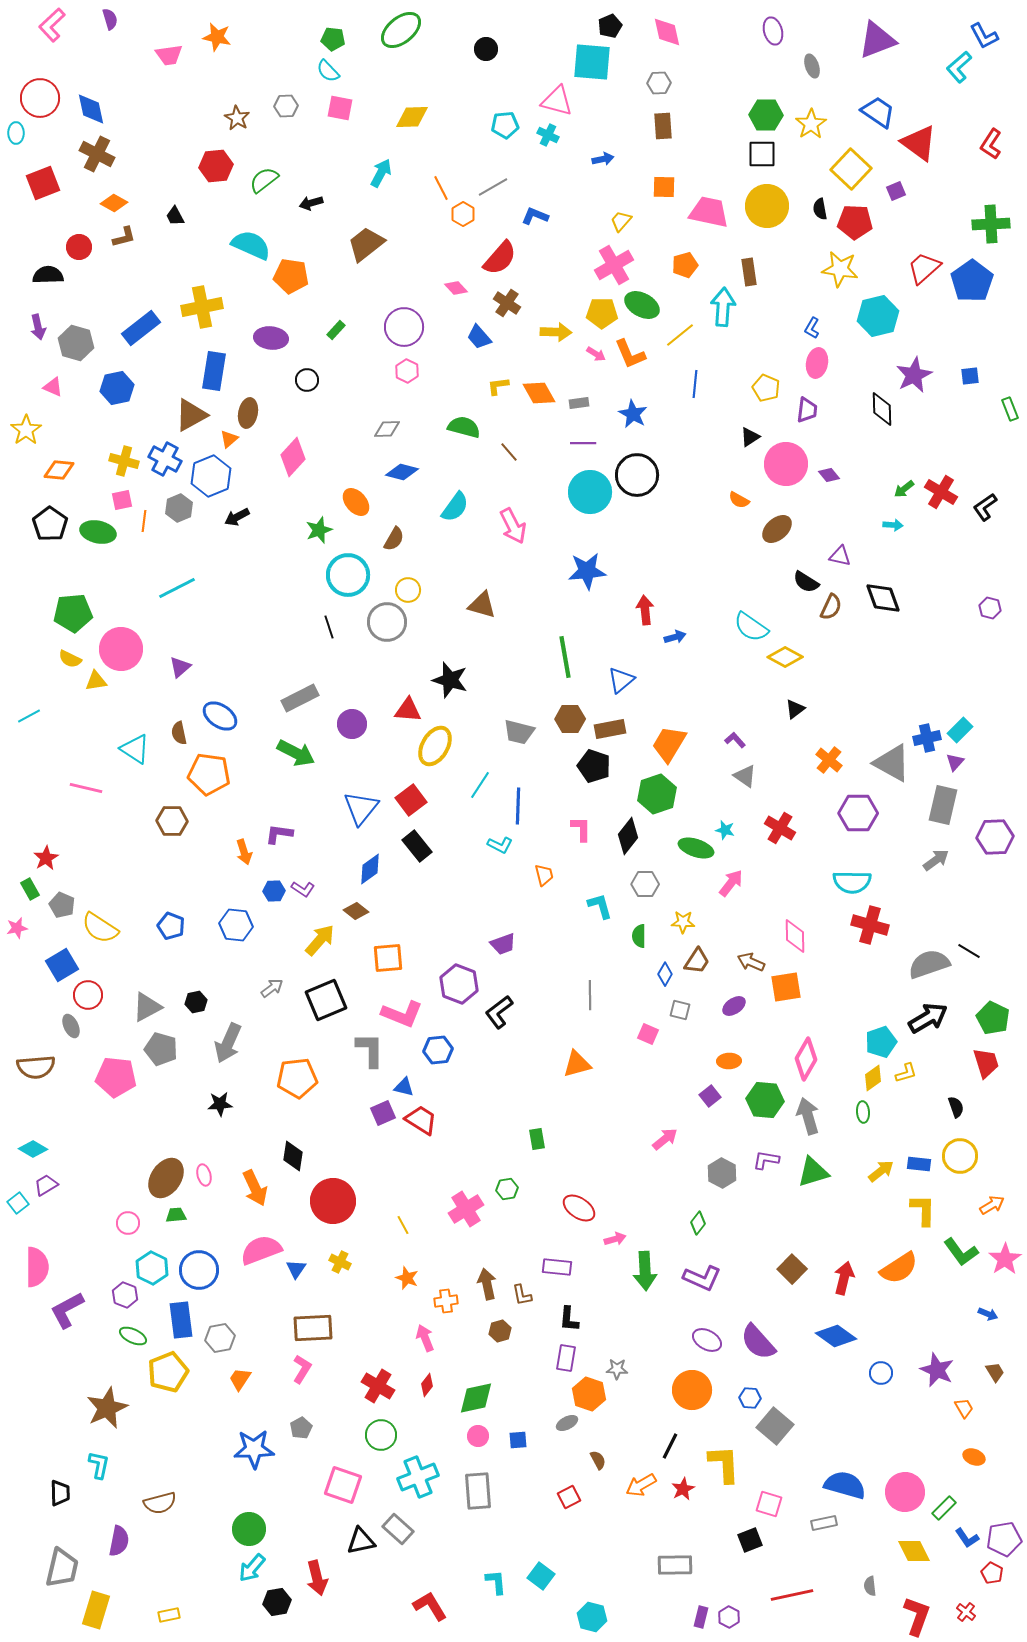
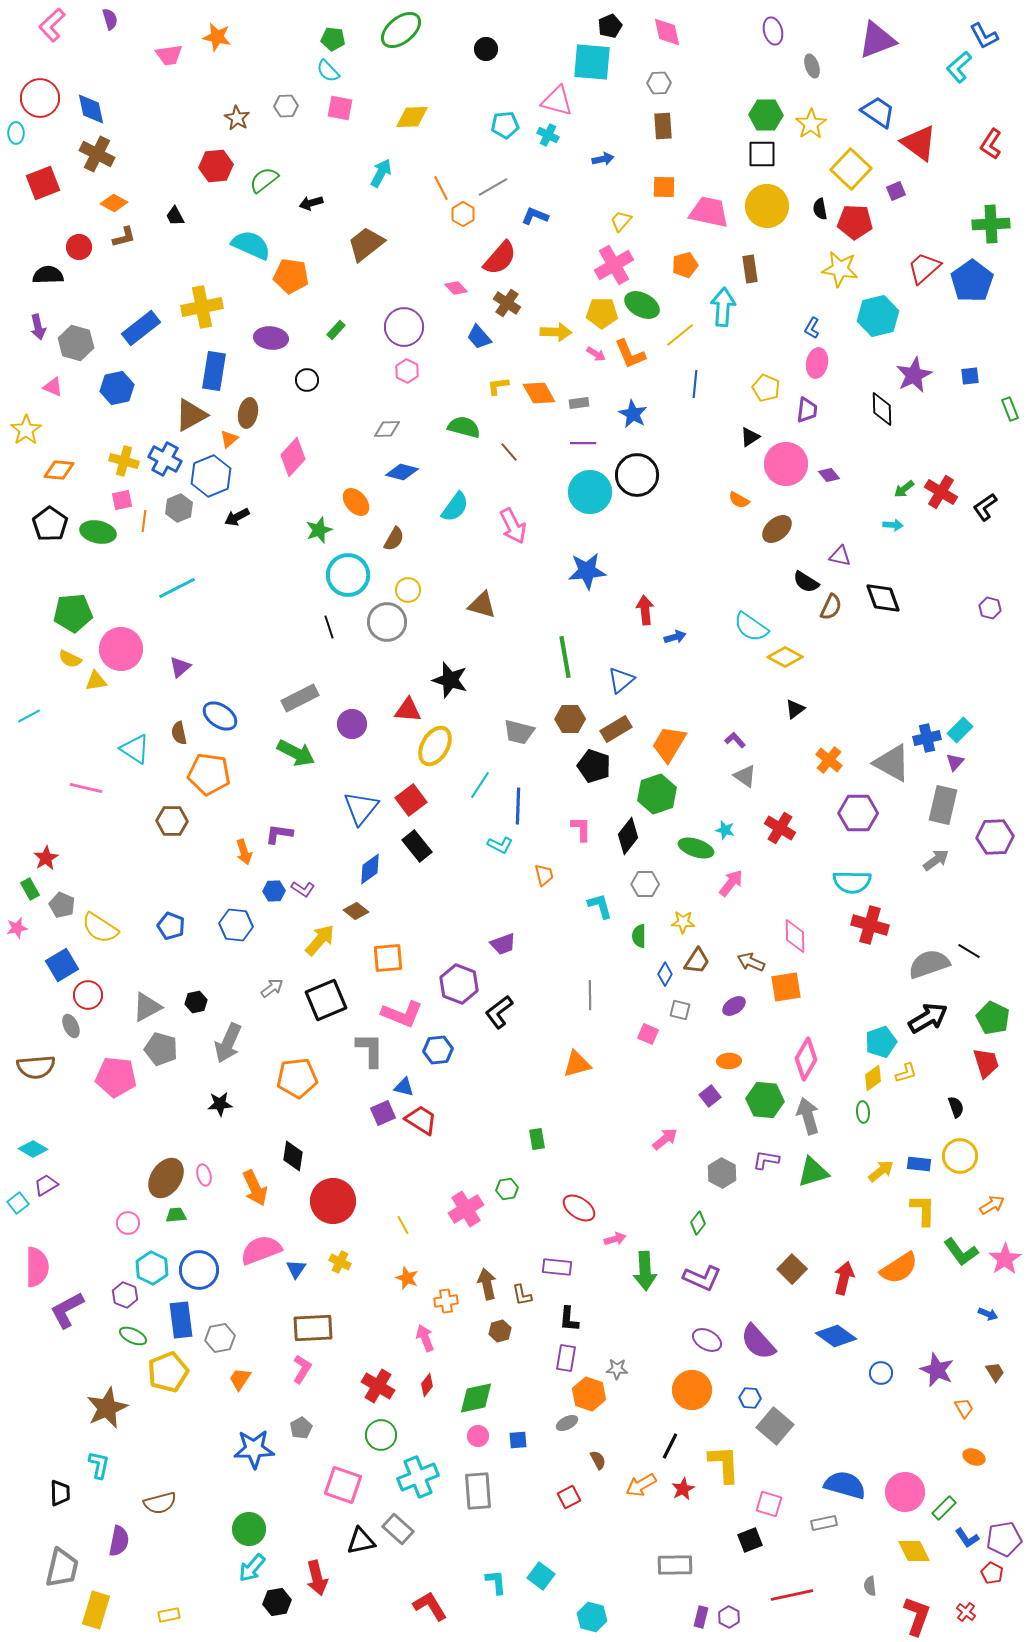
brown rectangle at (749, 272): moved 1 px right, 3 px up
brown rectangle at (610, 729): moved 6 px right; rotated 20 degrees counterclockwise
